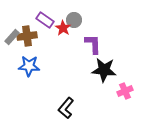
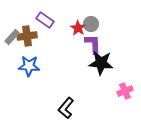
gray circle: moved 17 px right, 4 px down
red star: moved 15 px right
black star: moved 3 px left, 7 px up
